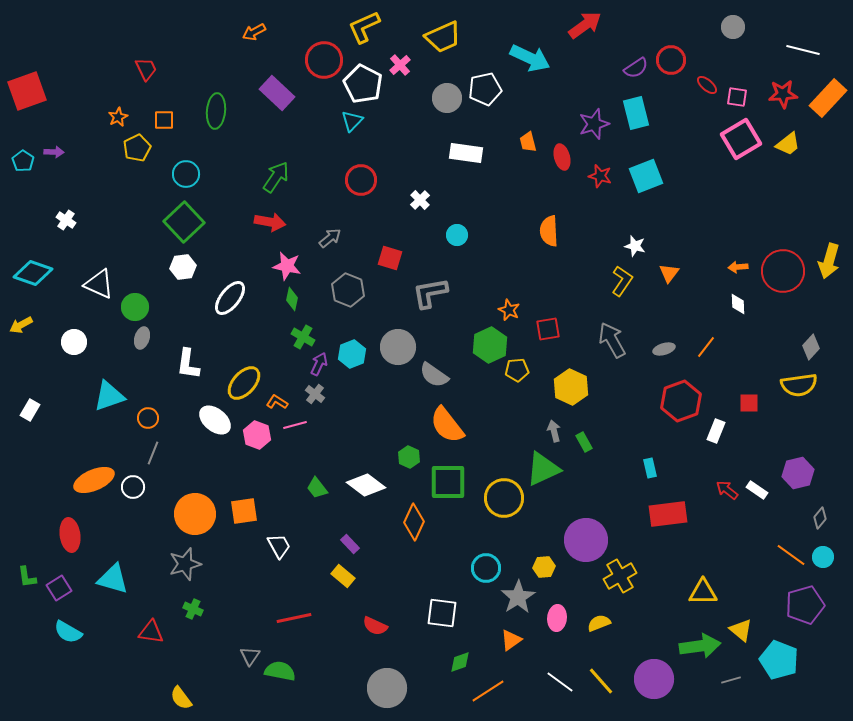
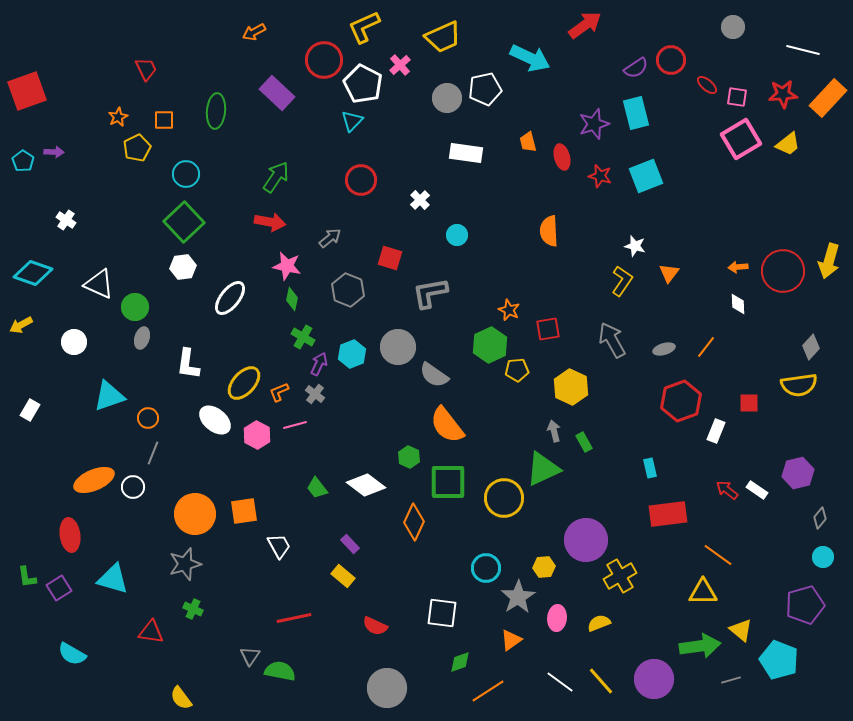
orange L-shape at (277, 402): moved 2 px right, 10 px up; rotated 55 degrees counterclockwise
pink hexagon at (257, 435): rotated 8 degrees clockwise
orange line at (791, 555): moved 73 px left
cyan semicircle at (68, 632): moved 4 px right, 22 px down
